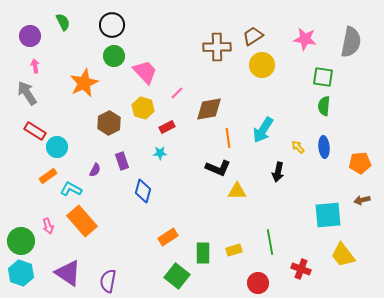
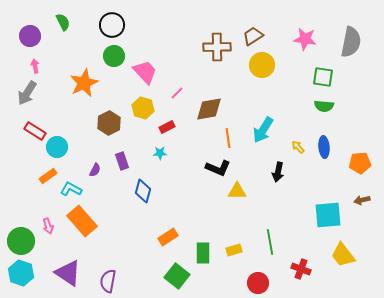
gray arrow at (27, 93): rotated 115 degrees counterclockwise
green semicircle at (324, 106): rotated 90 degrees counterclockwise
